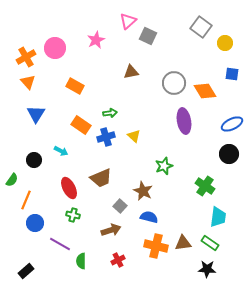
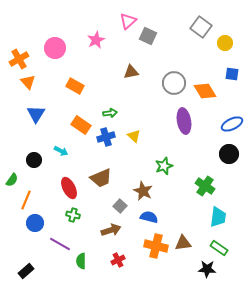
orange cross at (26, 57): moved 7 px left, 2 px down
green rectangle at (210, 243): moved 9 px right, 5 px down
